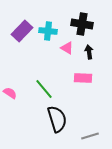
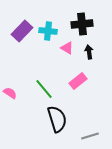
black cross: rotated 15 degrees counterclockwise
pink rectangle: moved 5 px left, 3 px down; rotated 42 degrees counterclockwise
